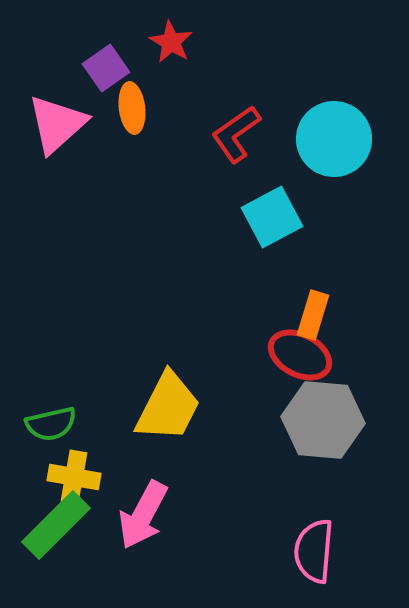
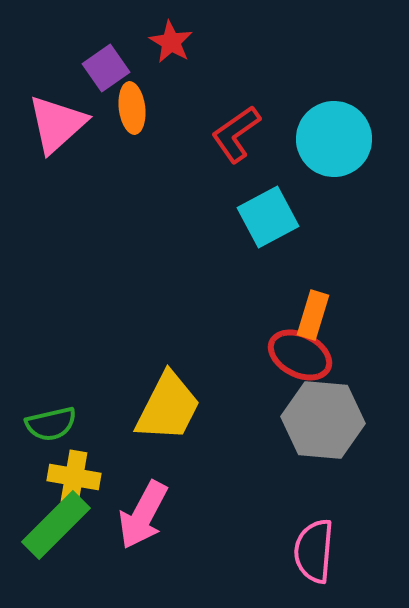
cyan square: moved 4 px left
